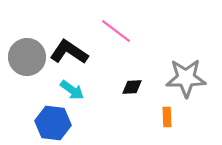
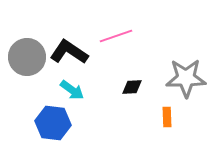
pink line: moved 5 px down; rotated 56 degrees counterclockwise
